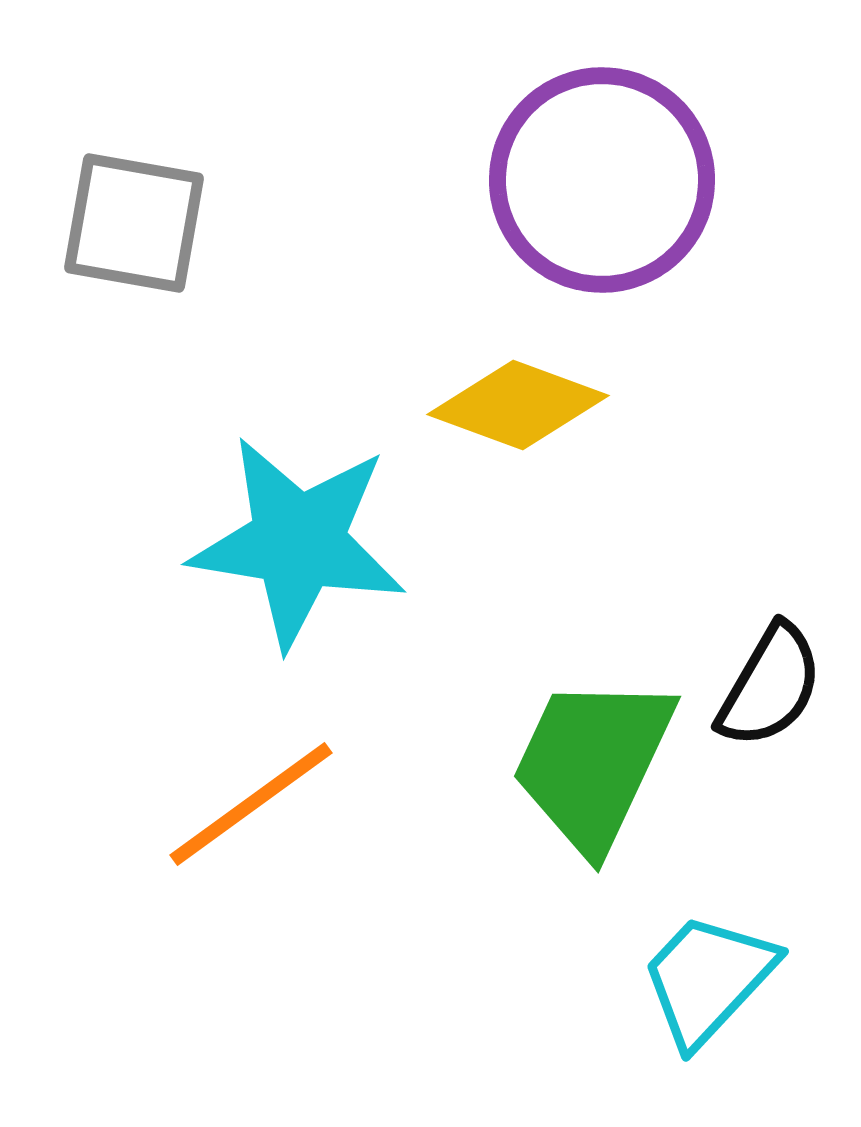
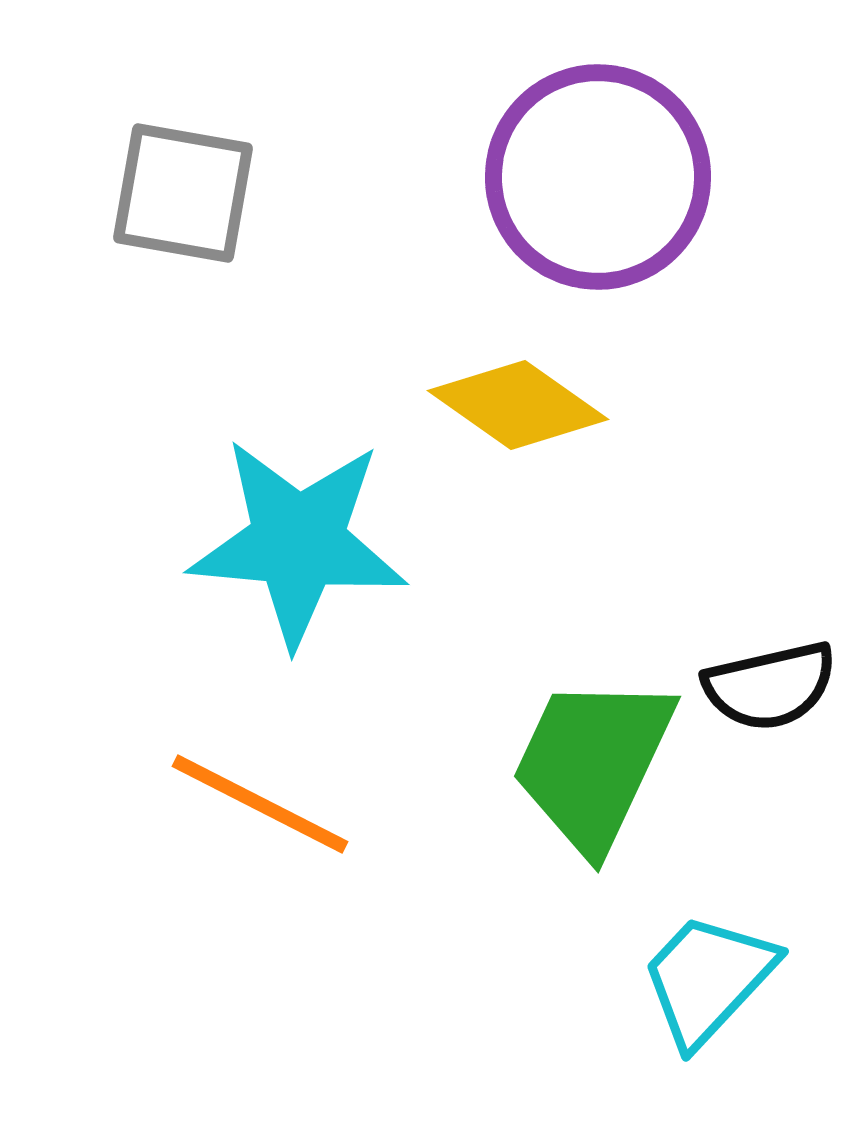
purple circle: moved 4 px left, 3 px up
gray square: moved 49 px right, 30 px up
yellow diamond: rotated 15 degrees clockwise
cyan star: rotated 4 degrees counterclockwise
black semicircle: rotated 47 degrees clockwise
orange line: moved 9 px right; rotated 63 degrees clockwise
